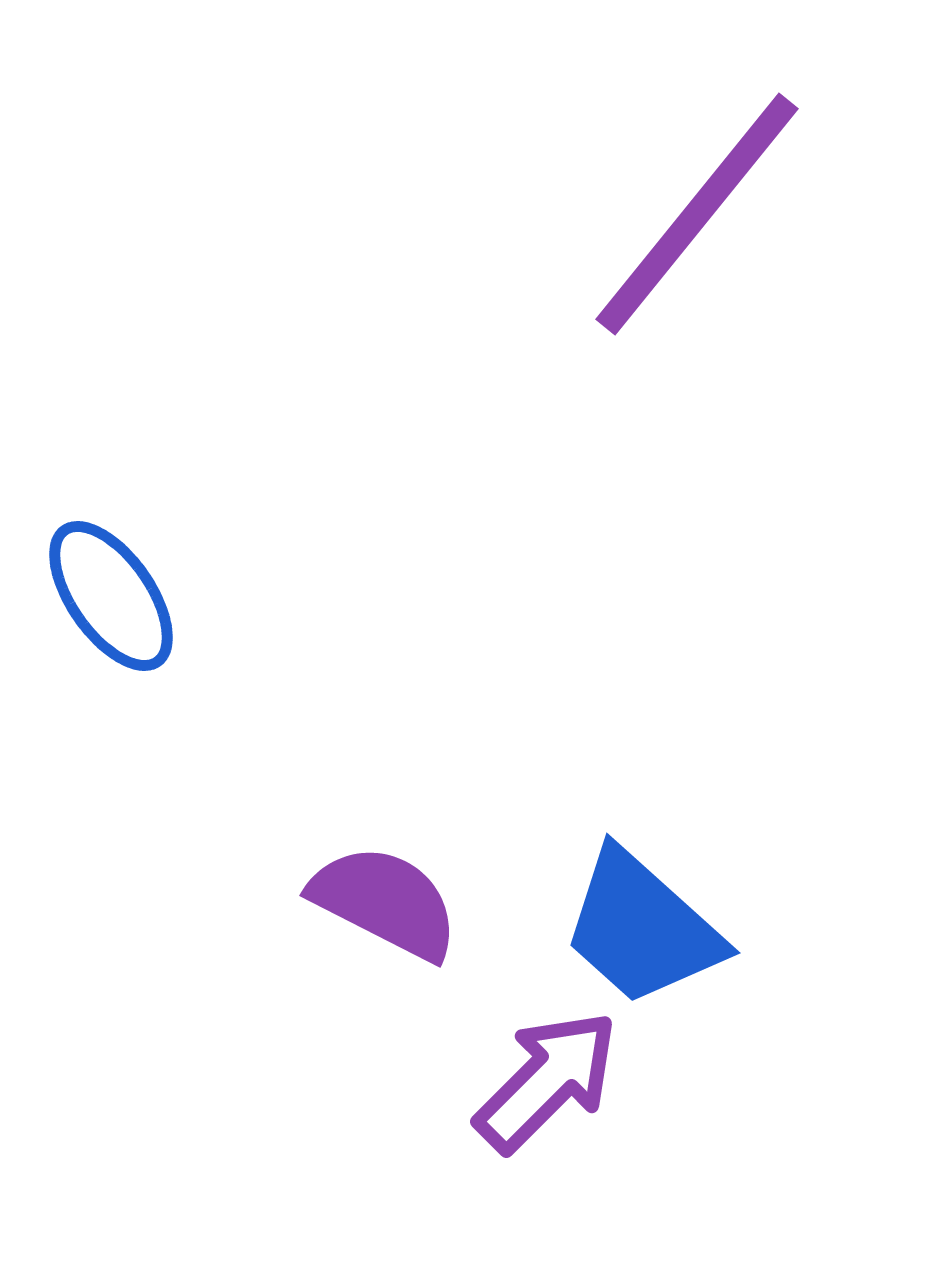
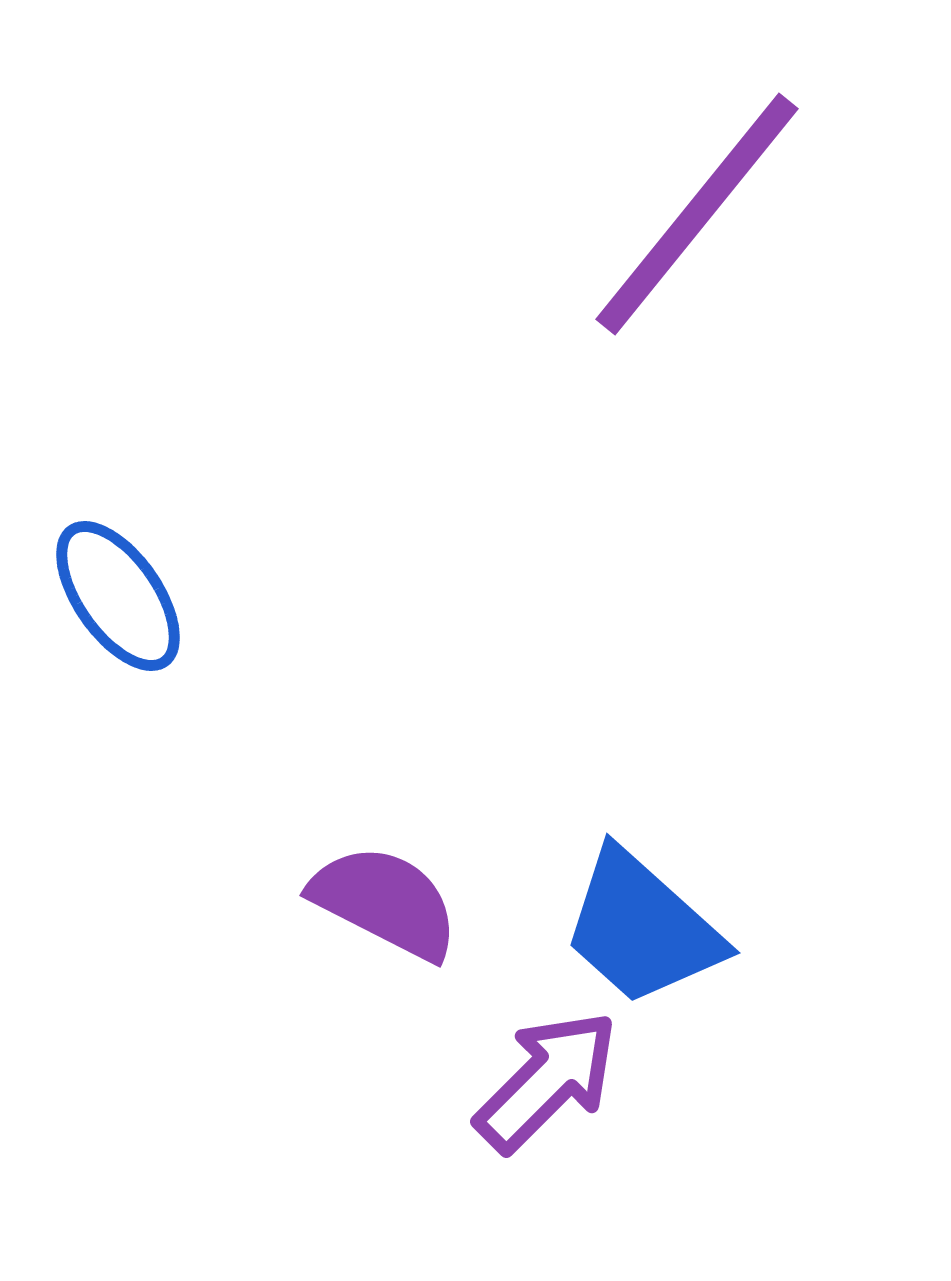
blue ellipse: moved 7 px right
